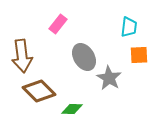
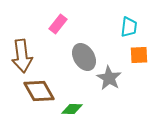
brown diamond: rotated 16 degrees clockwise
